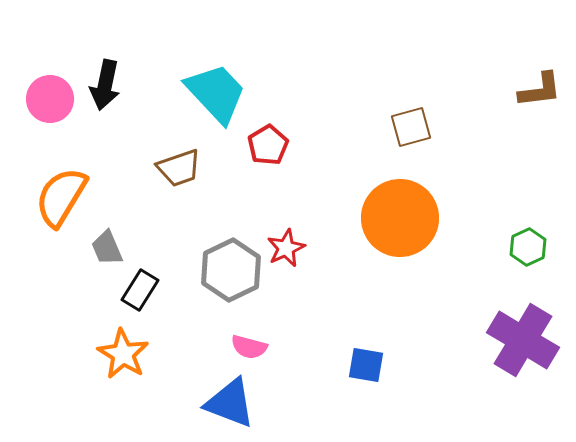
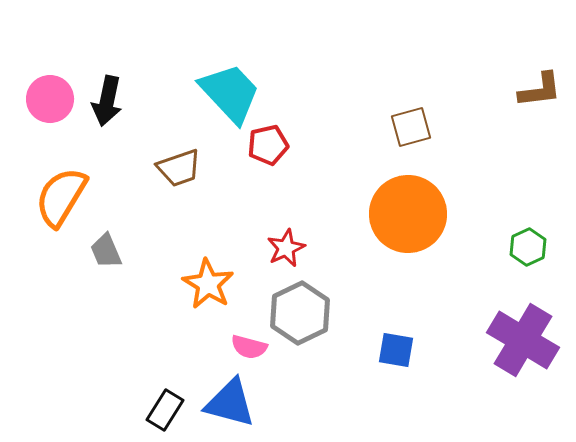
black arrow: moved 2 px right, 16 px down
cyan trapezoid: moved 14 px right
red pentagon: rotated 18 degrees clockwise
orange circle: moved 8 px right, 4 px up
gray trapezoid: moved 1 px left, 3 px down
gray hexagon: moved 69 px right, 43 px down
black rectangle: moved 25 px right, 120 px down
orange star: moved 85 px right, 70 px up
blue square: moved 30 px right, 15 px up
blue triangle: rotated 6 degrees counterclockwise
